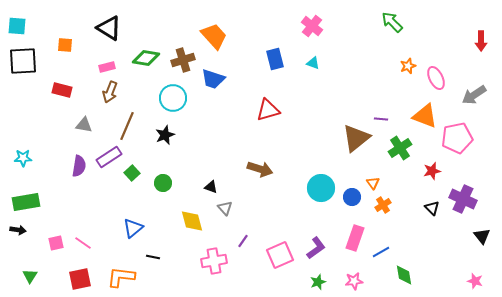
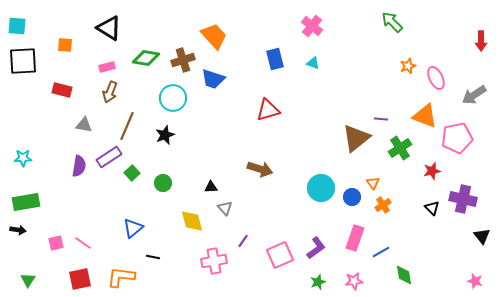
black triangle at (211, 187): rotated 24 degrees counterclockwise
purple cross at (463, 199): rotated 12 degrees counterclockwise
green triangle at (30, 276): moved 2 px left, 4 px down
